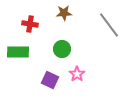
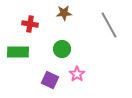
gray line: rotated 8 degrees clockwise
